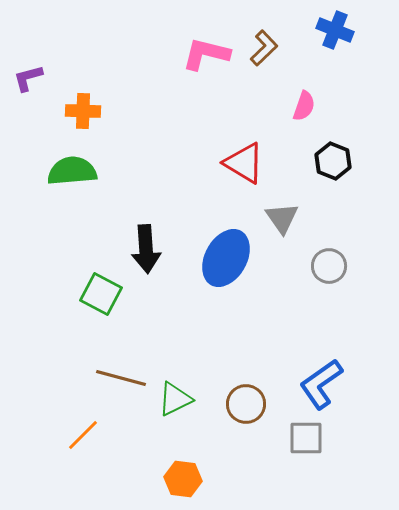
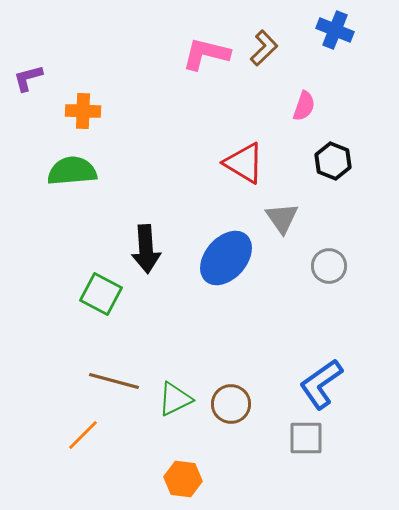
blue ellipse: rotated 12 degrees clockwise
brown line: moved 7 px left, 3 px down
brown circle: moved 15 px left
